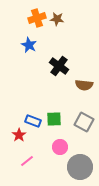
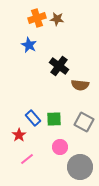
brown semicircle: moved 4 px left
blue rectangle: moved 3 px up; rotated 28 degrees clockwise
pink line: moved 2 px up
